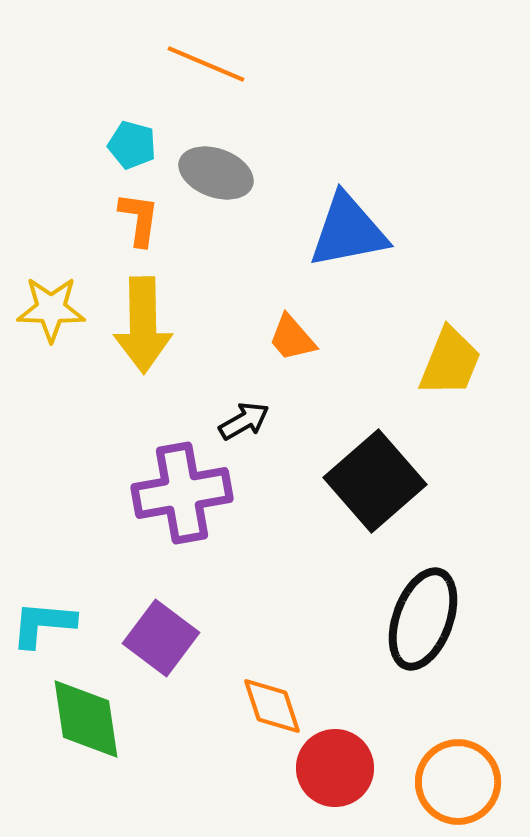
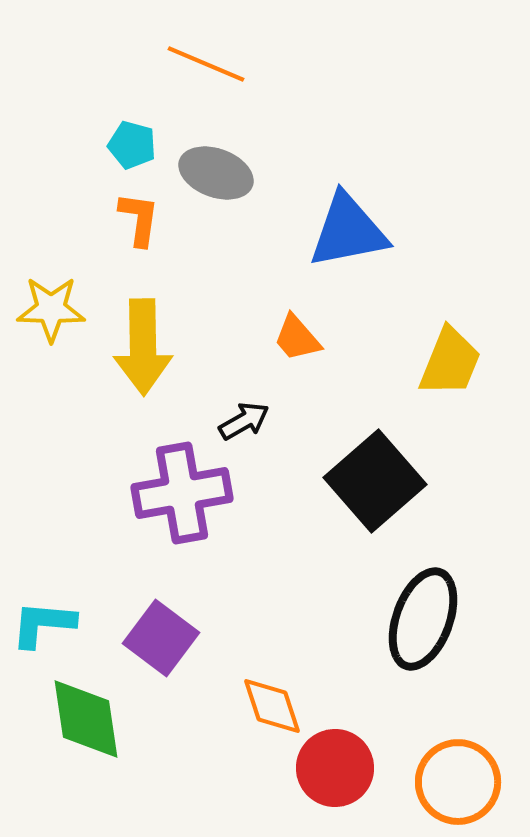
yellow arrow: moved 22 px down
orange trapezoid: moved 5 px right
